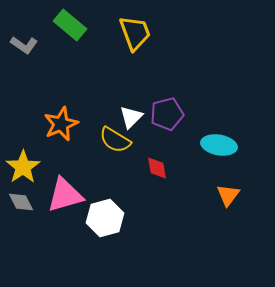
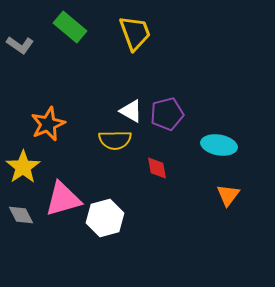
green rectangle: moved 2 px down
gray L-shape: moved 4 px left
white triangle: moved 6 px up; rotated 45 degrees counterclockwise
orange star: moved 13 px left
yellow semicircle: rotated 32 degrees counterclockwise
pink triangle: moved 2 px left, 4 px down
gray diamond: moved 13 px down
